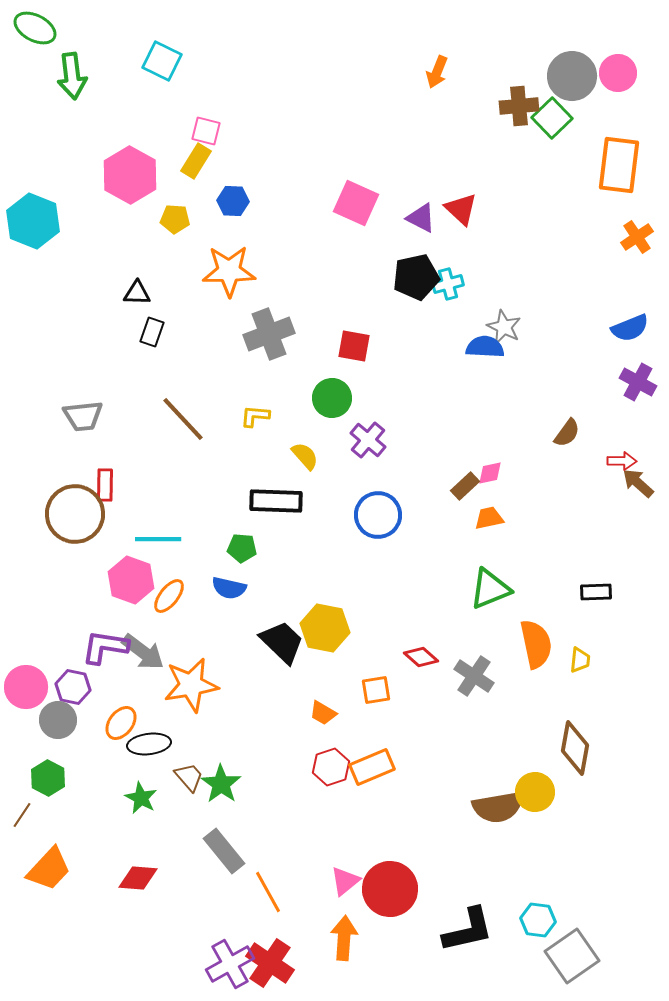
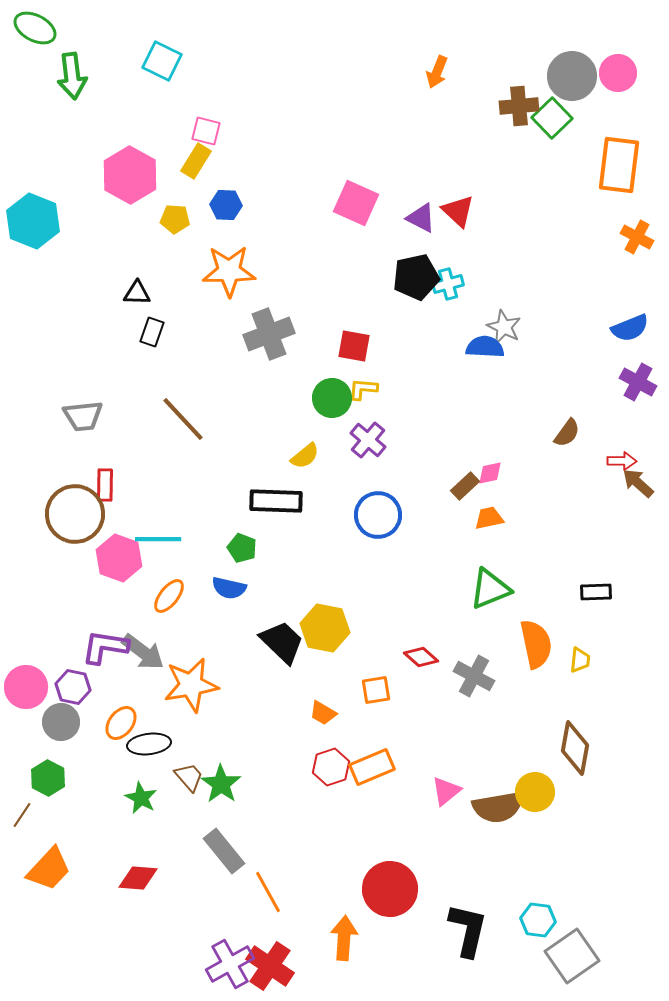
blue hexagon at (233, 201): moved 7 px left, 4 px down
red triangle at (461, 209): moved 3 px left, 2 px down
orange cross at (637, 237): rotated 28 degrees counterclockwise
yellow L-shape at (255, 416): moved 108 px right, 27 px up
yellow semicircle at (305, 456): rotated 92 degrees clockwise
green pentagon at (242, 548): rotated 16 degrees clockwise
pink hexagon at (131, 580): moved 12 px left, 22 px up
gray cross at (474, 676): rotated 6 degrees counterclockwise
gray circle at (58, 720): moved 3 px right, 2 px down
pink triangle at (345, 881): moved 101 px right, 90 px up
black L-shape at (468, 930): rotated 64 degrees counterclockwise
red cross at (270, 963): moved 3 px down
